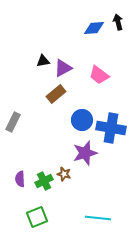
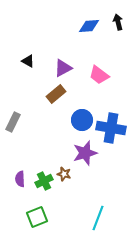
blue diamond: moved 5 px left, 2 px up
black triangle: moved 15 px left; rotated 40 degrees clockwise
cyan line: rotated 75 degrees counterclockwise
